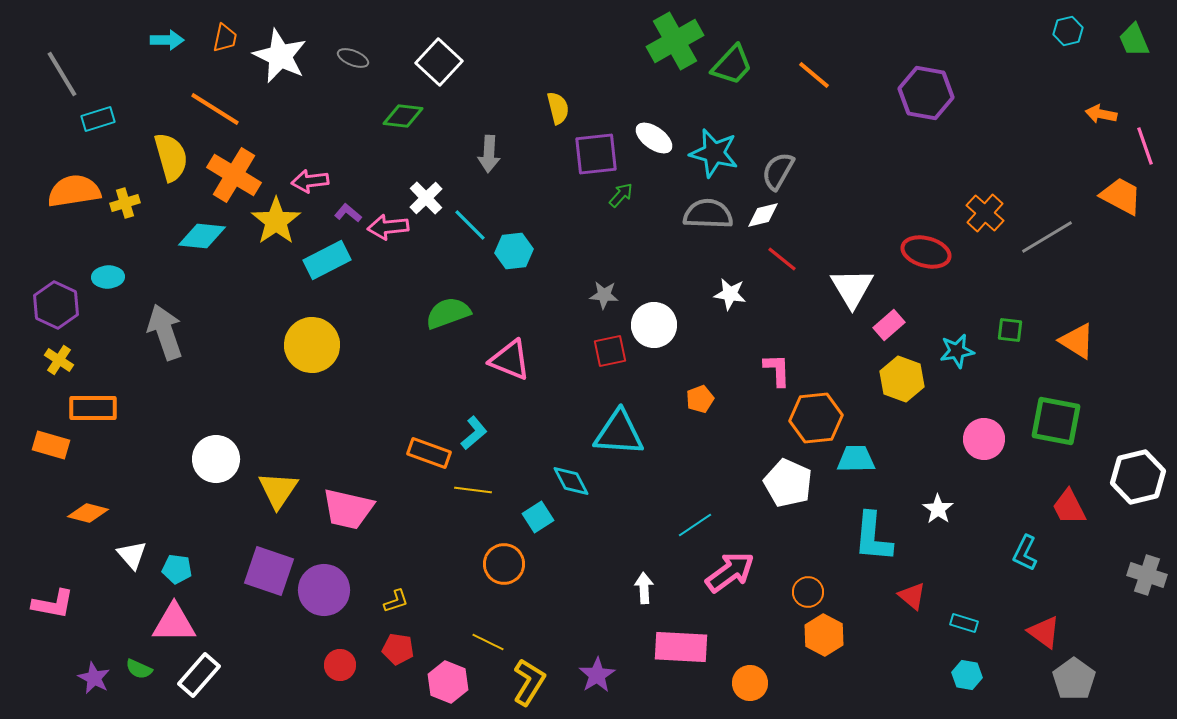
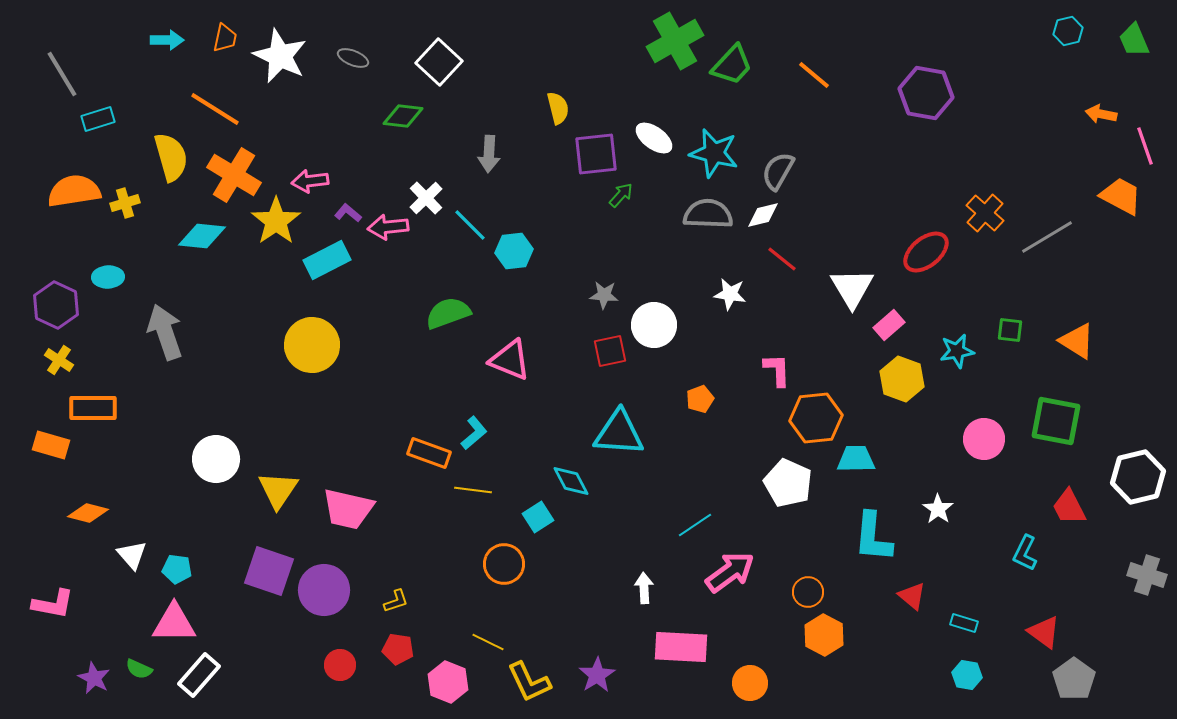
red ellipse at (926, 252): rotated 54 degrees counterclockwise
yellow L-shape at (529, 682): rotated 123 degrees clockwise
